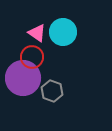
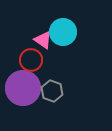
pink triangle: moved 6 px right, 7 px down
red circle: moved 1 px left, 3 px down
purple circle: moved 10 px down
